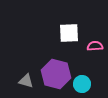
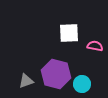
pink semicircle: rotated 14 degrees clockwise
gray triangle: rotated 35 degrees counterclockwise
